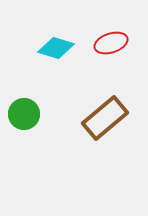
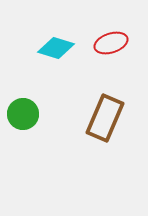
green circle: moved 1 px left
brown rectangle: rotated 27 degrees counterclockwise
